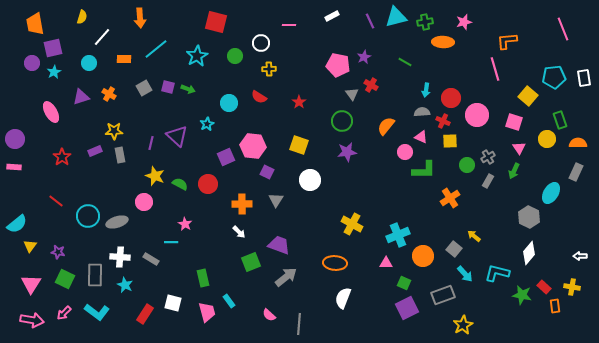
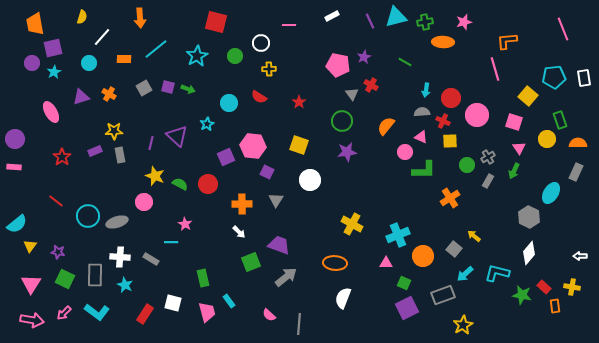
cyan arrow at (465, 274): rotated 90 degrees clockwise
